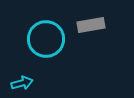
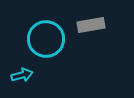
cyan arrow: moved 8 px up
